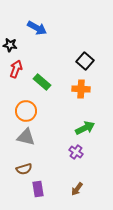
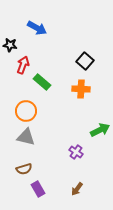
red arrow: moved 7 px right, 4 px up
green arrow: moved 15 px right, 2 px down
purple rectangle: rotated 21 degrees counterclockwise
